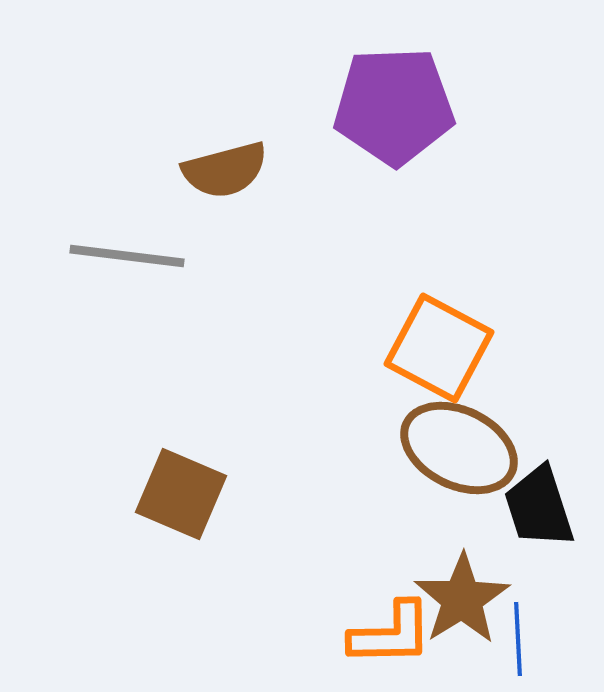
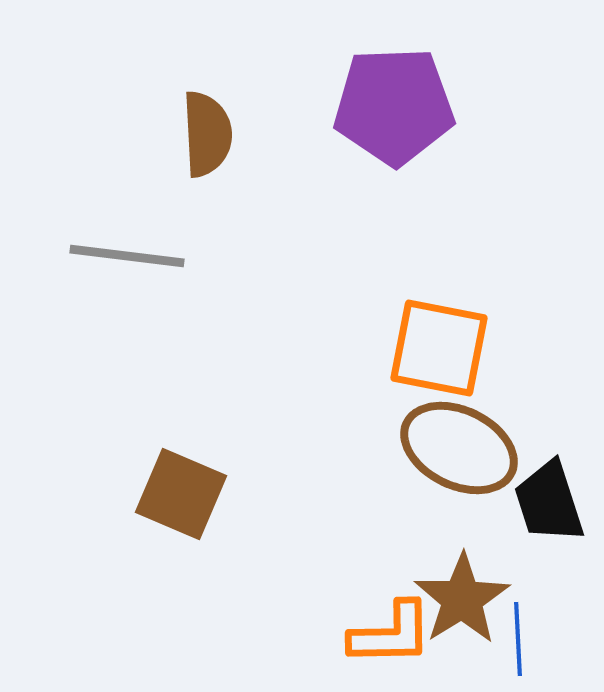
brown semicircle: moved 18 px left, 36 px up; rotated 78 degrees counterclockwise
orange square: rotated 17 degrees counterclockwise
black trapezoid: moved 10 px right, 5 px up
